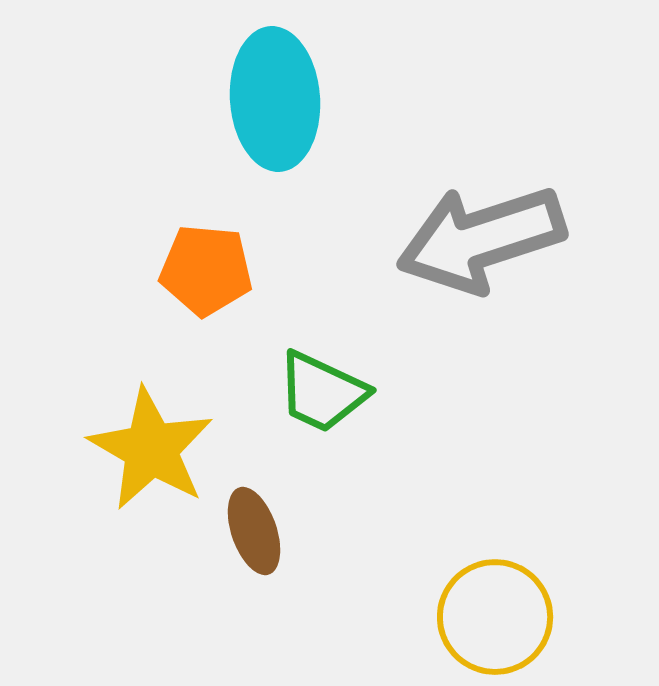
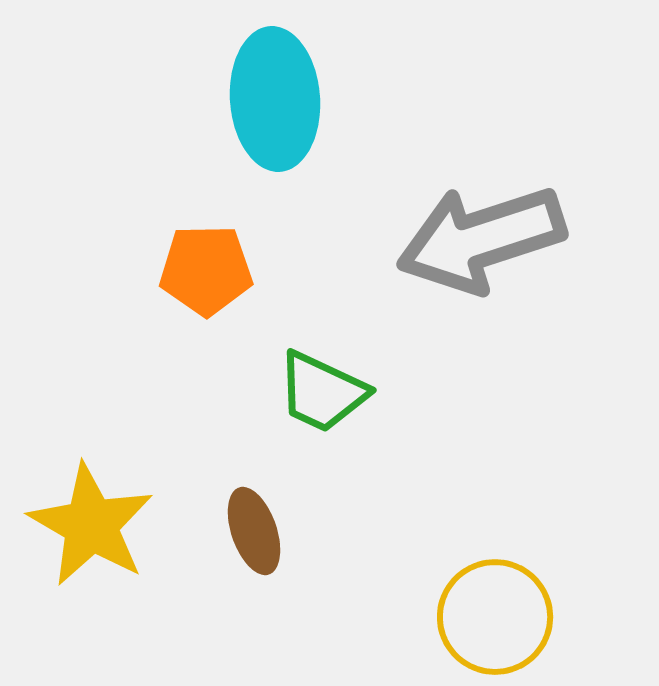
orange pentagon: rotated 6 degrees counterclockwise
yellow star: moved 60 px left, 76 px down
